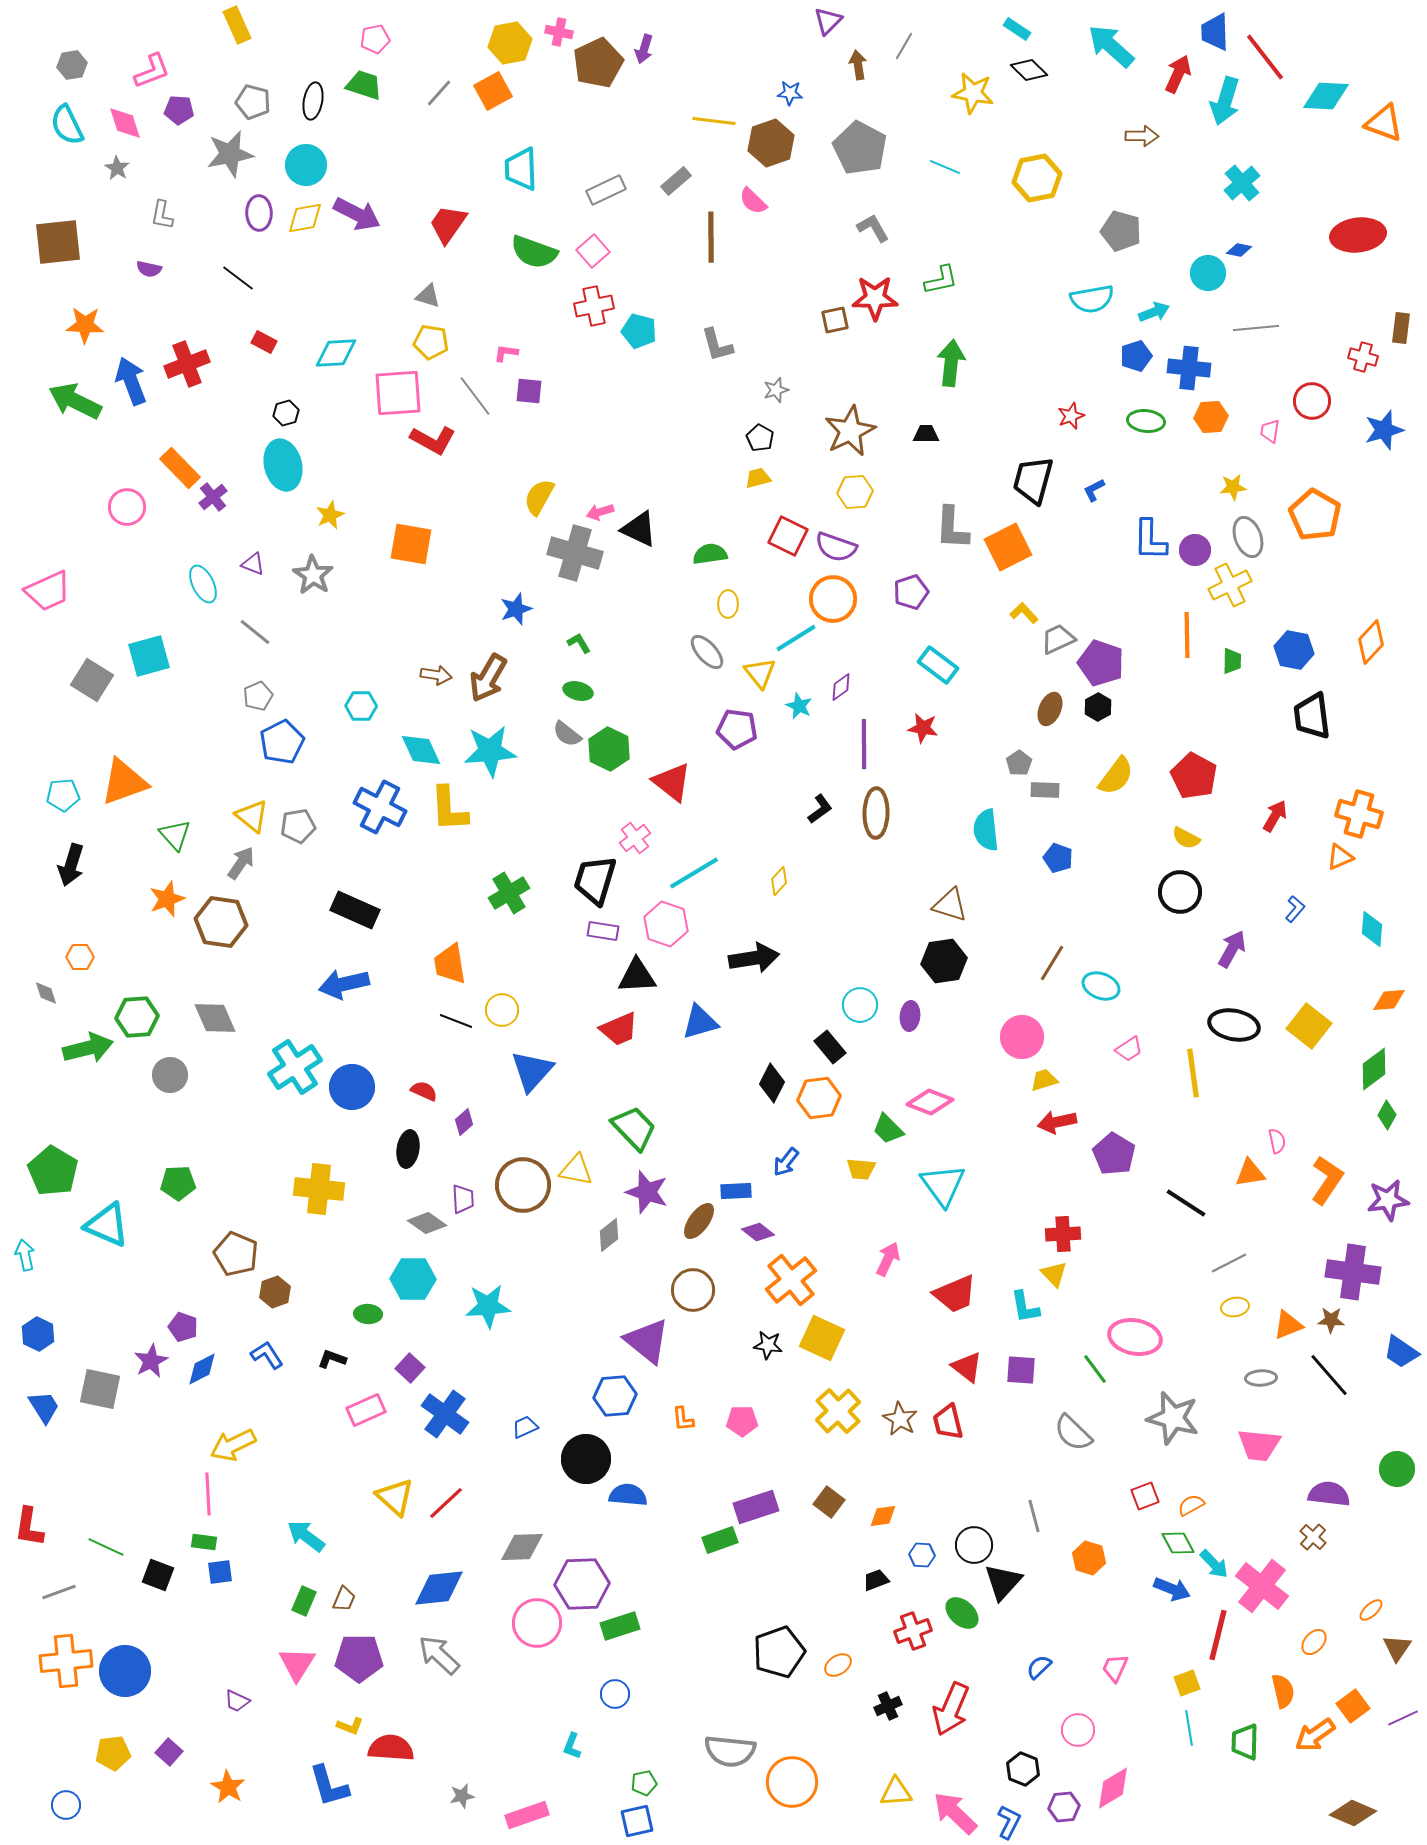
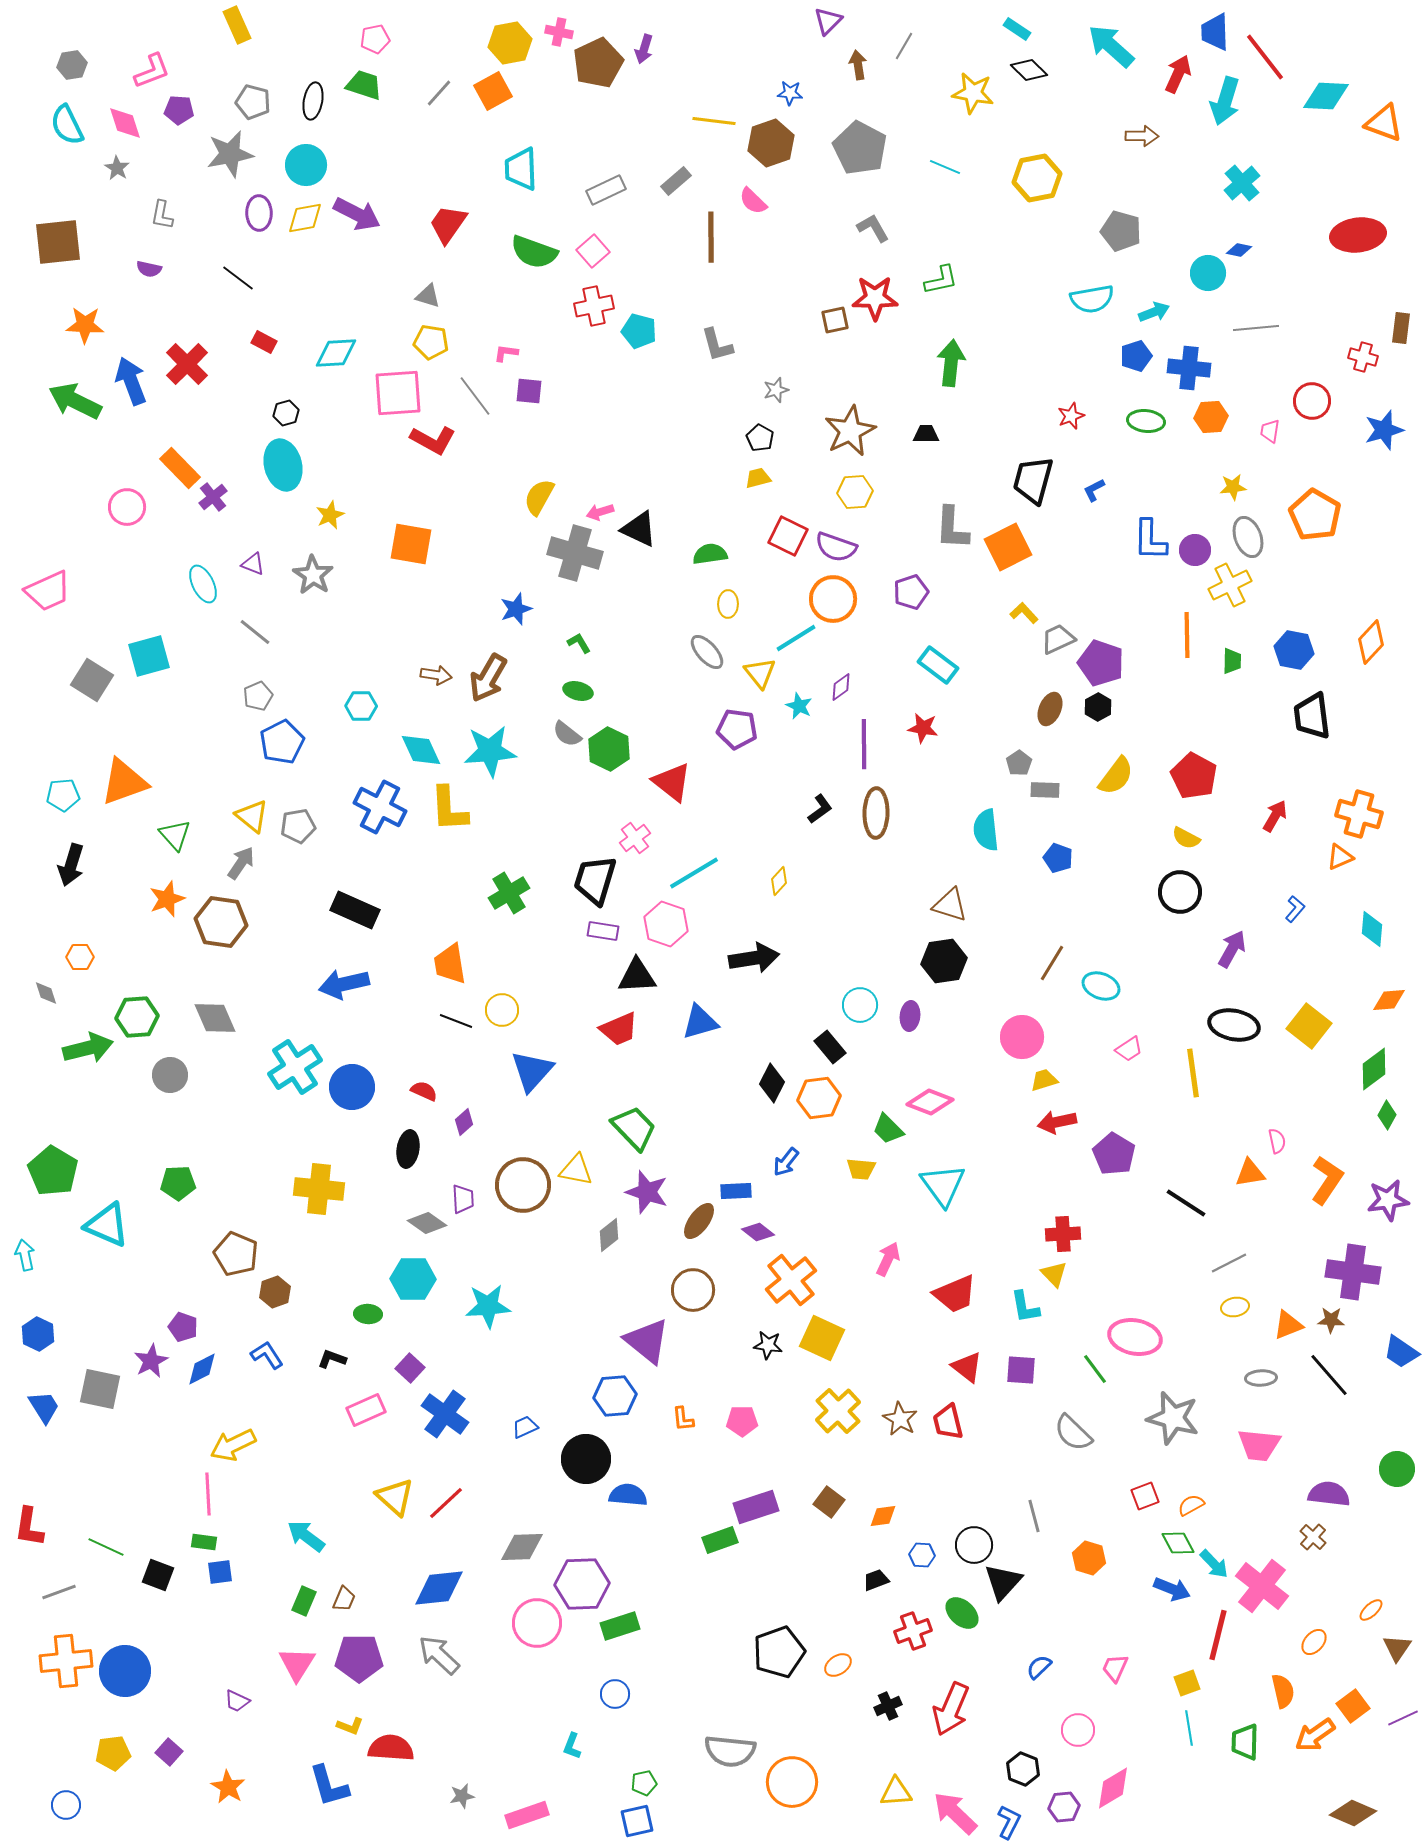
red cross at (187, 364): rotated 24 degrees counterclockwise
